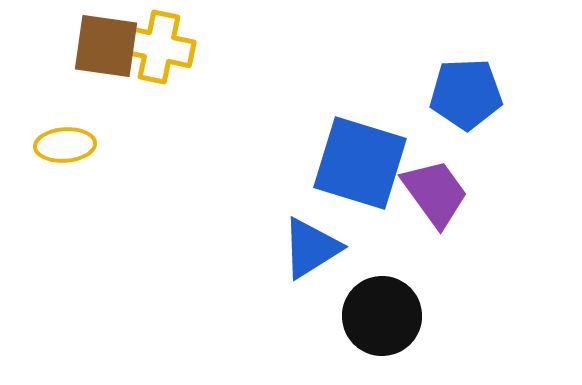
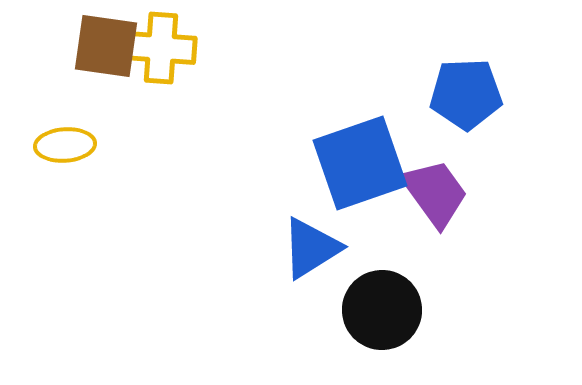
yellow cross: moved 2 px right, 1 px down; rotated 8 degrees counterclockwise
blue square: rotated 36 degrees counterclockwise
black circle: moved 6 px up
